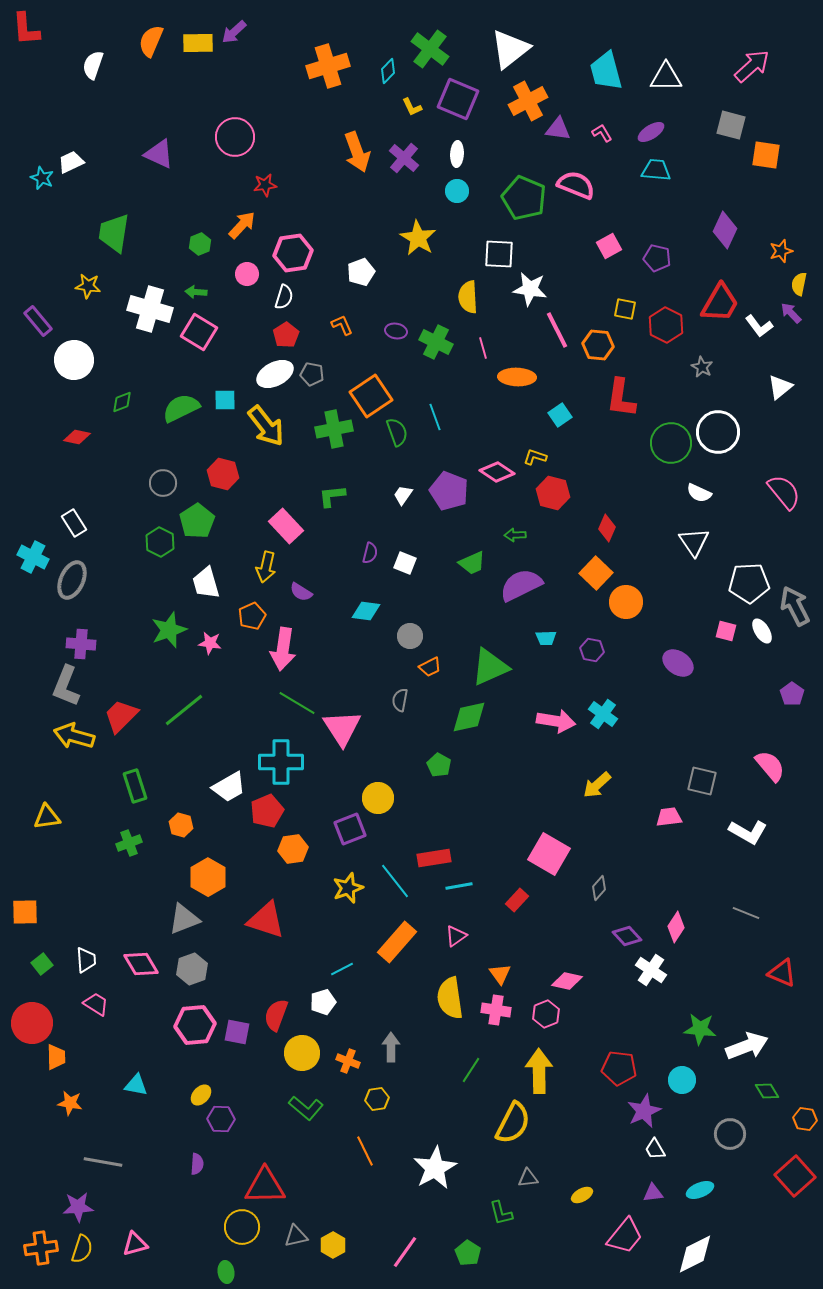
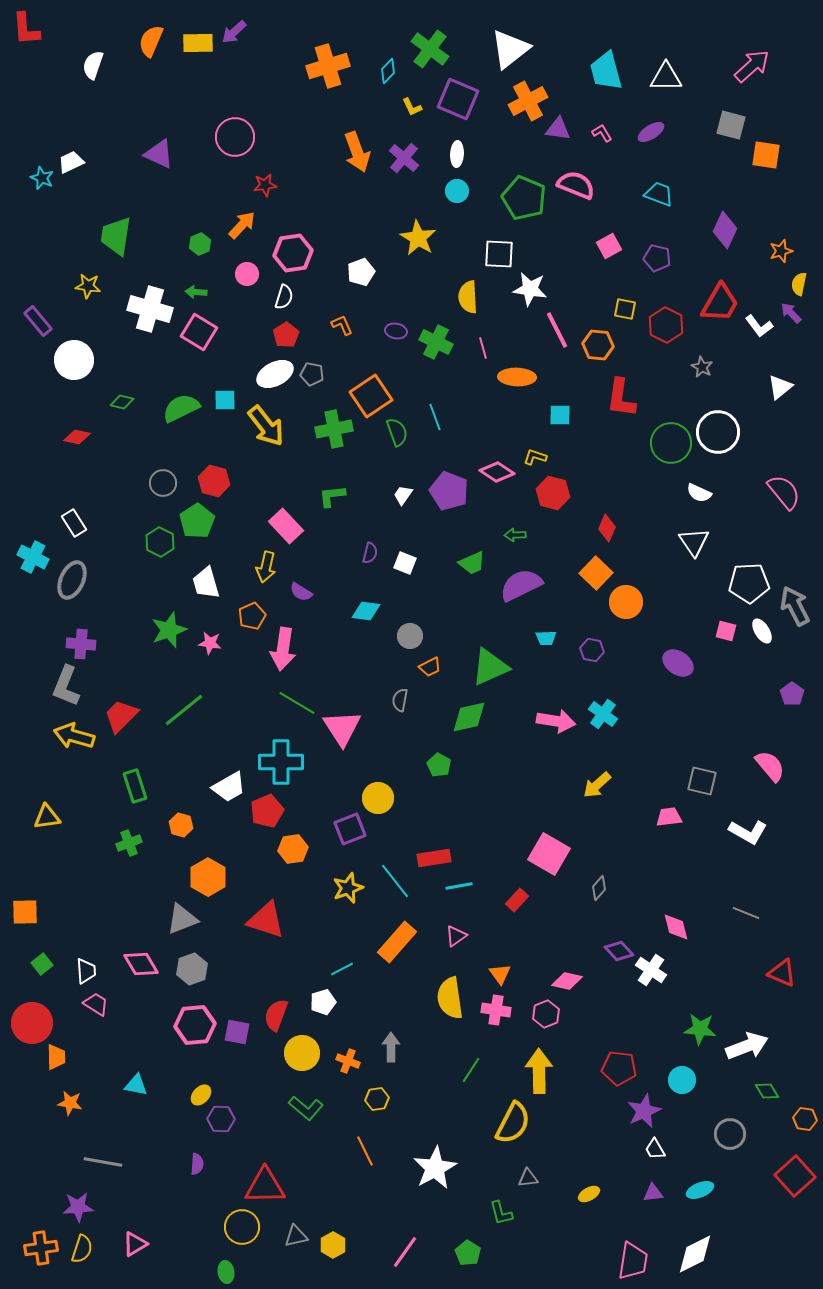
cyan trapezoid at (656, 170): moved 3 px right, 24 px down; rotated 16 degrees clockwise
green trapezoid at (114, 233): moved 2 px right, 3 px down
green diamond at (122, 402): rotated 35 degrees clockwise
cyan square at (560, 415): rotated 35 degrees clockwise
red hexagon at (223, 474): moved 9 px left, 7 px down
gray triangle at (184, 919): moved 2 px left
pink diamond at (676, 927): rotated 48 degrees counterclockwise
purple diamond at (627, 936): moved 8 px left, 15 px down
white trapezoid at (86, 960): moved 11 px down
yellow ellipse at (582, 1195): moved 7 px right, 1 px up
pink trapezoid at (625, 1236): moved 8 px right, 25 px down; rotated 30 degrees counterclockwise
pink triangle at (135, 1244): rotated 16 degrees counterclockwise
